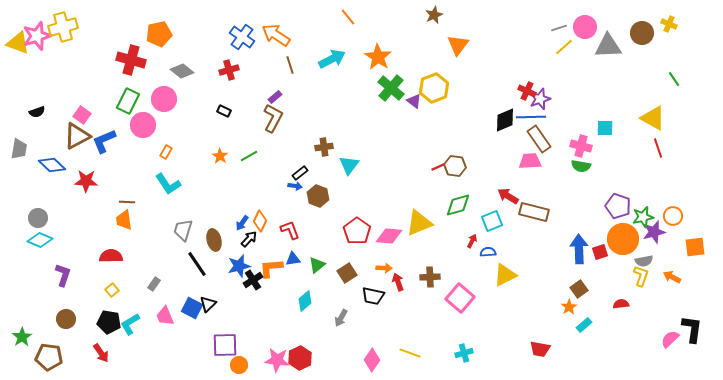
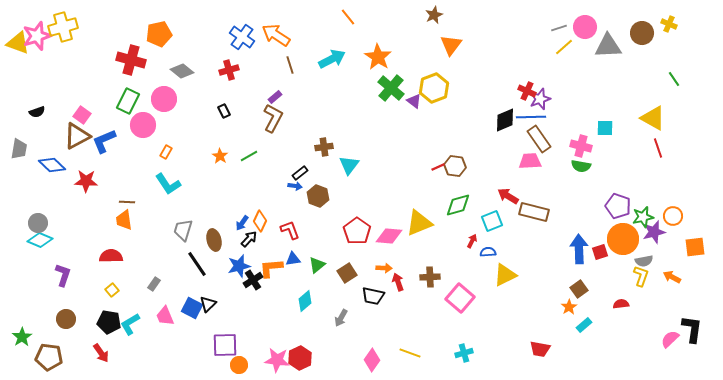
orange triangle at (458, 45): moved 7 px left
black rectangle at (224, 111): rotated 40 degrees clockwise
gray circle at (38, 218): moved 5 px down
